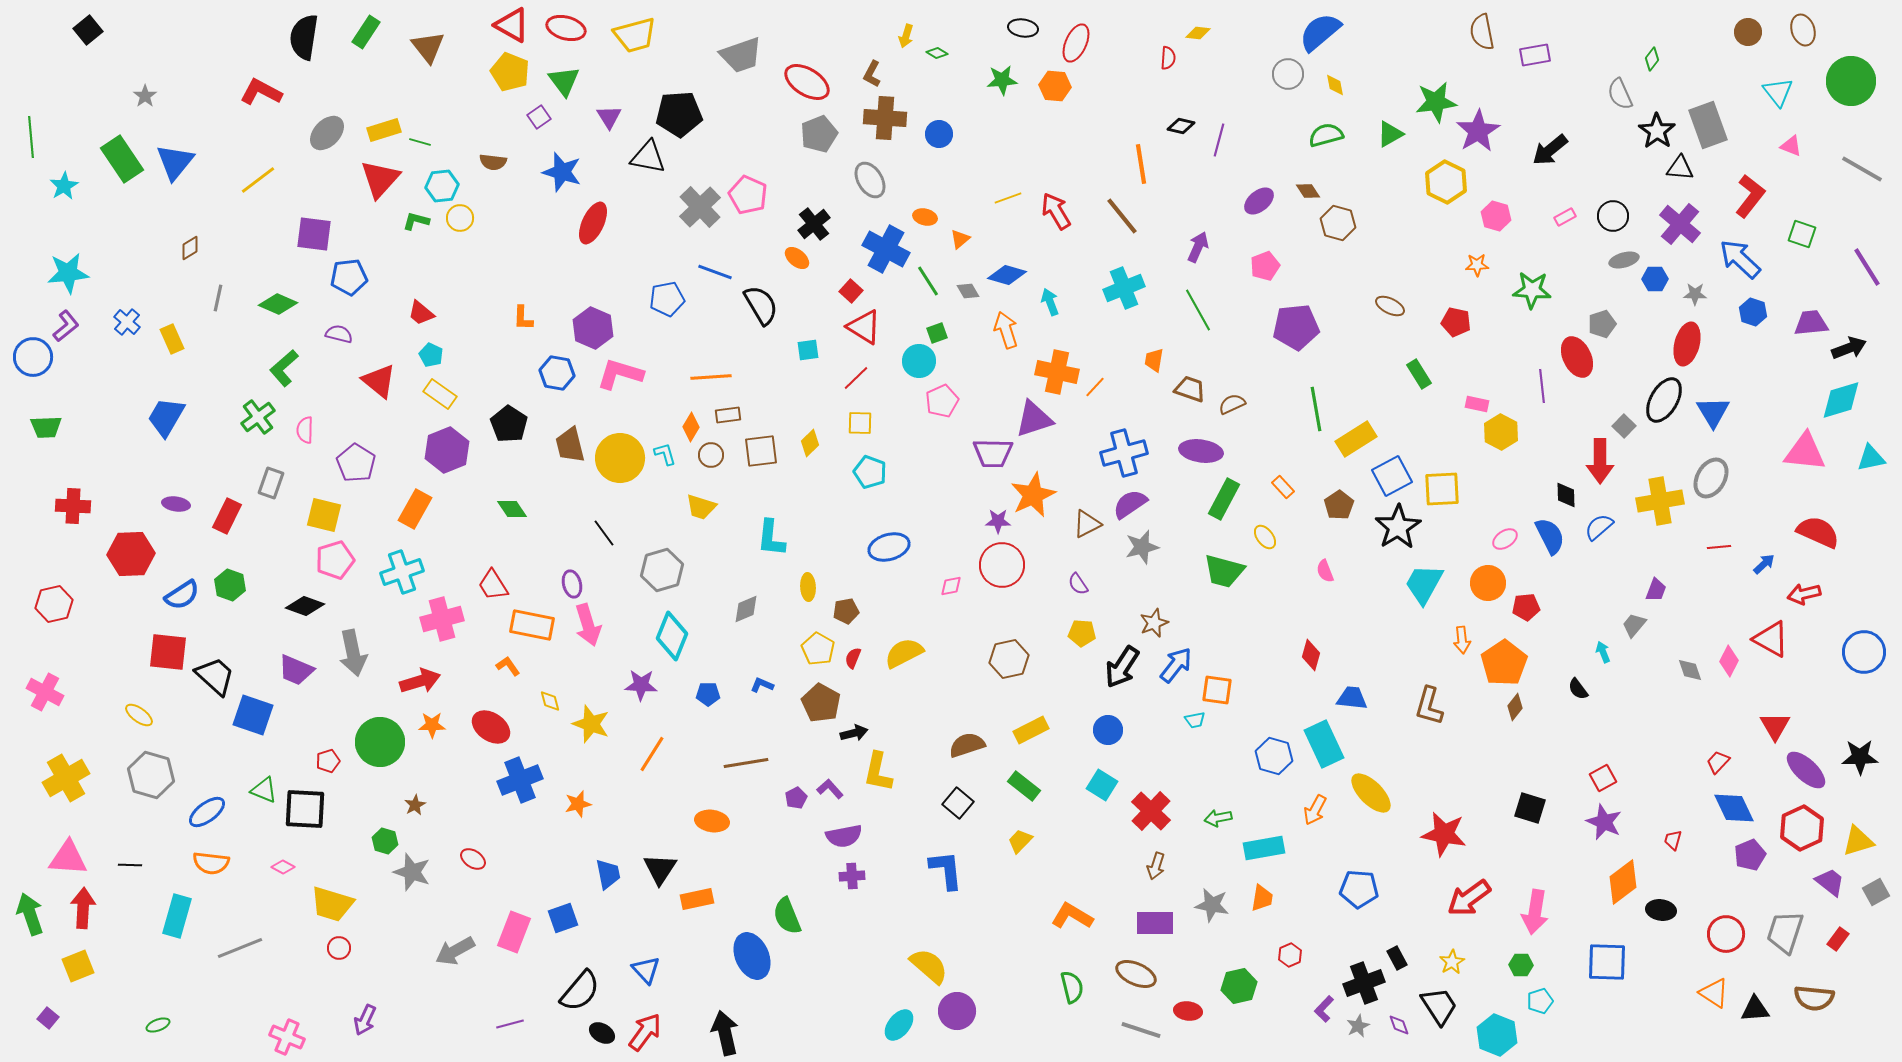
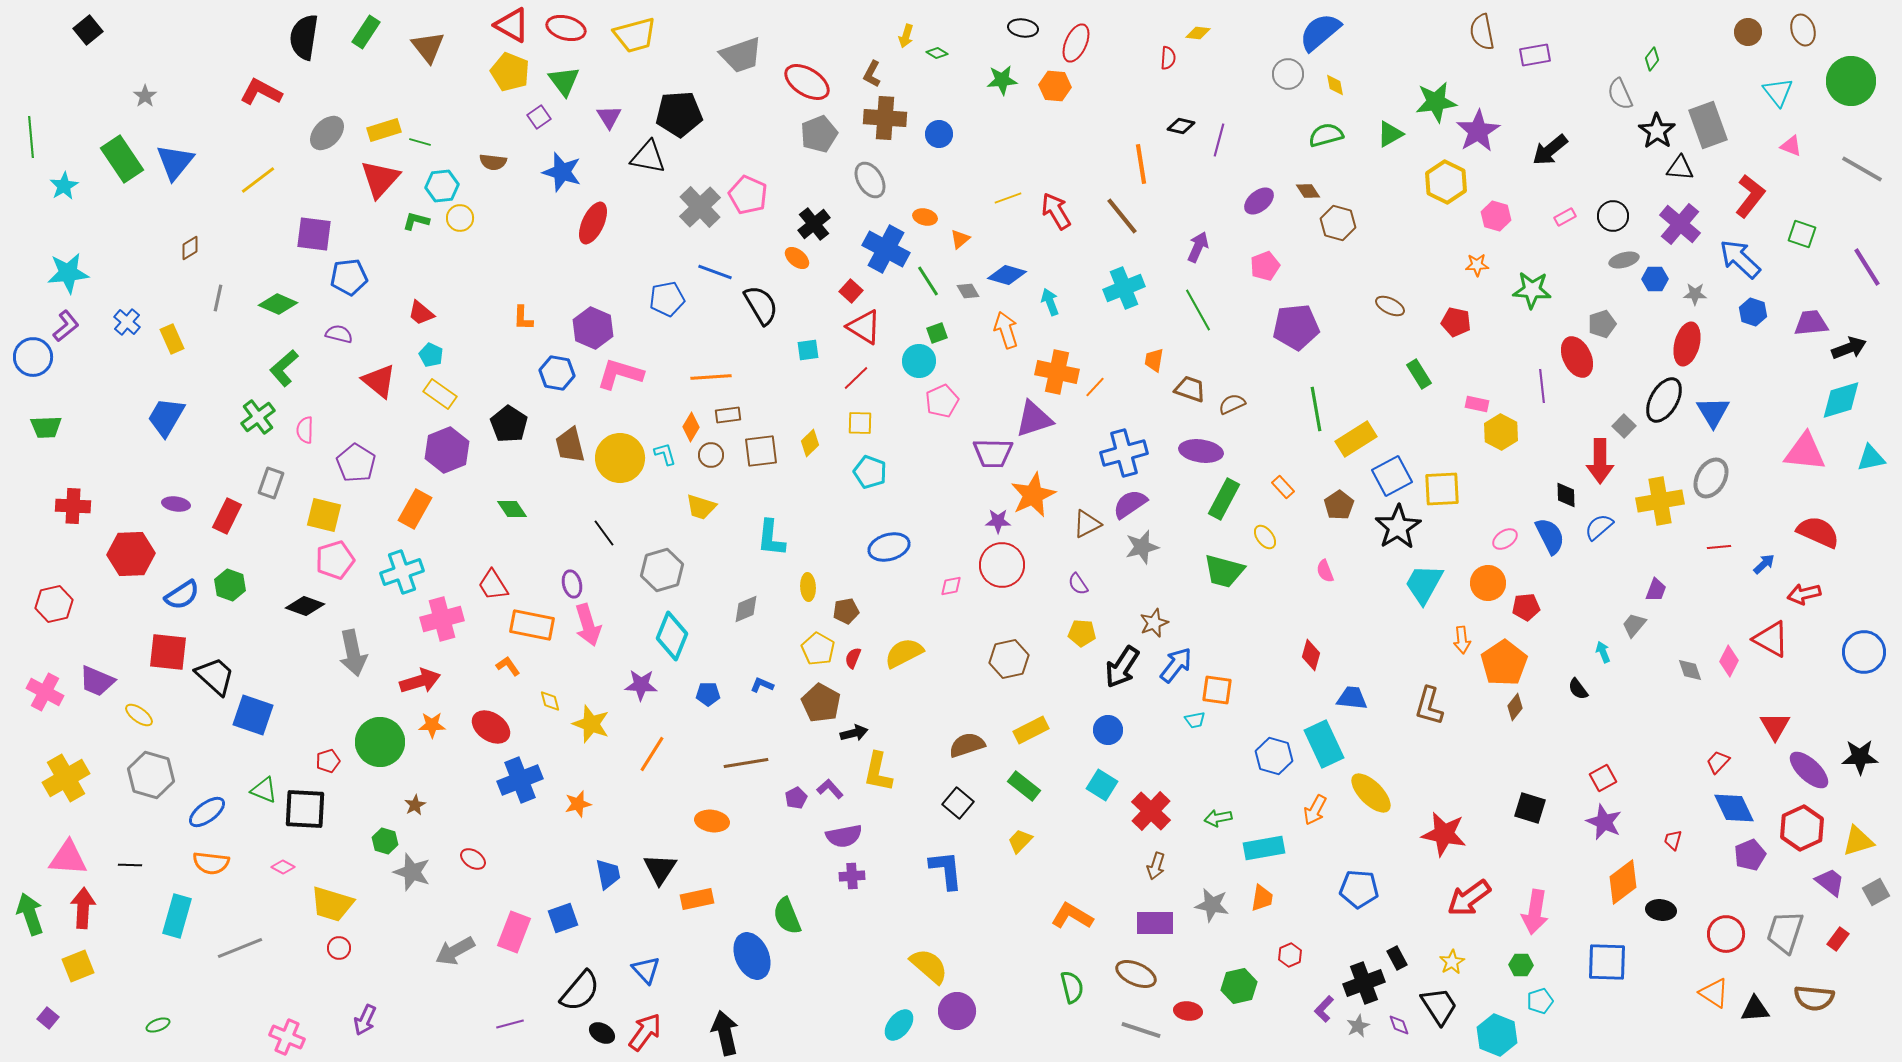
purple trapezoid at (296, 670): moved 199 px left, 11 px down
purple ellipse at (1806, 770): moved 3 px right
